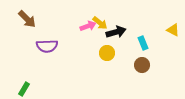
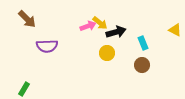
yellow triangle: moved 2 px right
